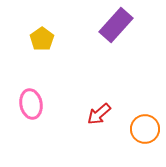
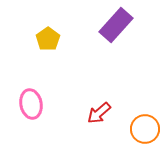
yellow pentagon: moved 6 px right
red arrow: moved 1 px up
